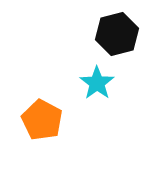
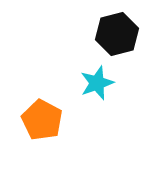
cyan star: rotated 16 degrees clockwise
